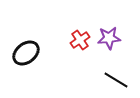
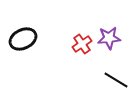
red cross: moved 2 px right, 4 px down
black ellipse: moved 3 px left, 14 px up; rotated 12 degrees clockwise
